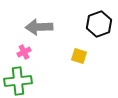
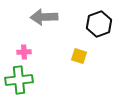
gray arrow: moved 5 px right, 10 px up
pink cross: rotated 24 degrees clockwise
green cross: moved 1 px right, 1 px up
